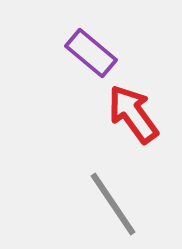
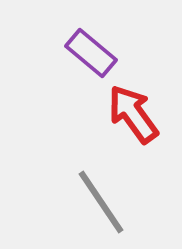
gray line: moved 12 px left, 2 px up
